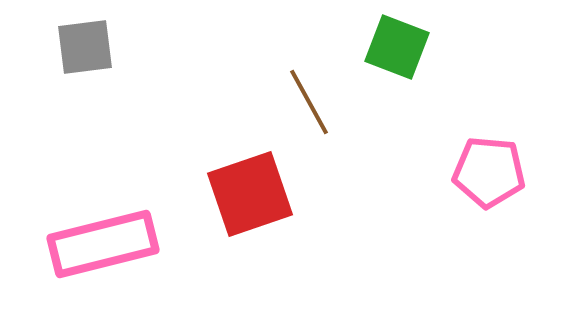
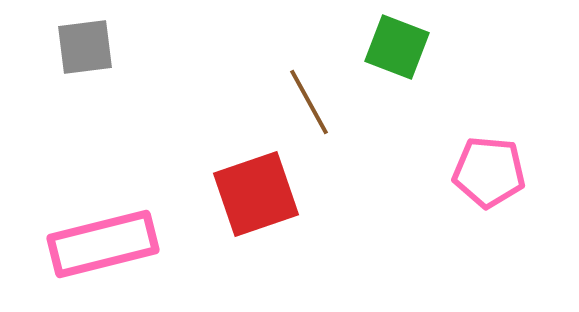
red square: moved 6 px right
